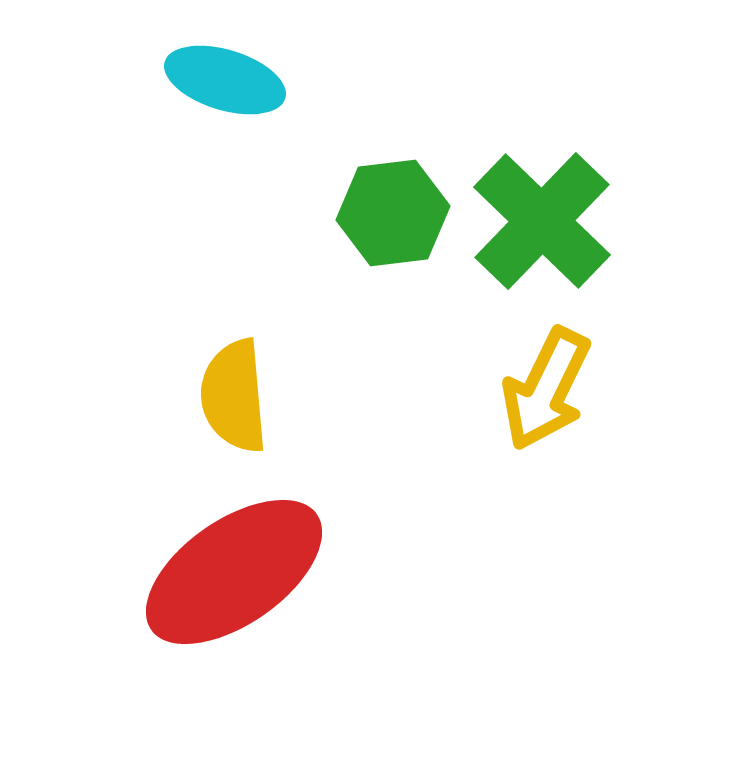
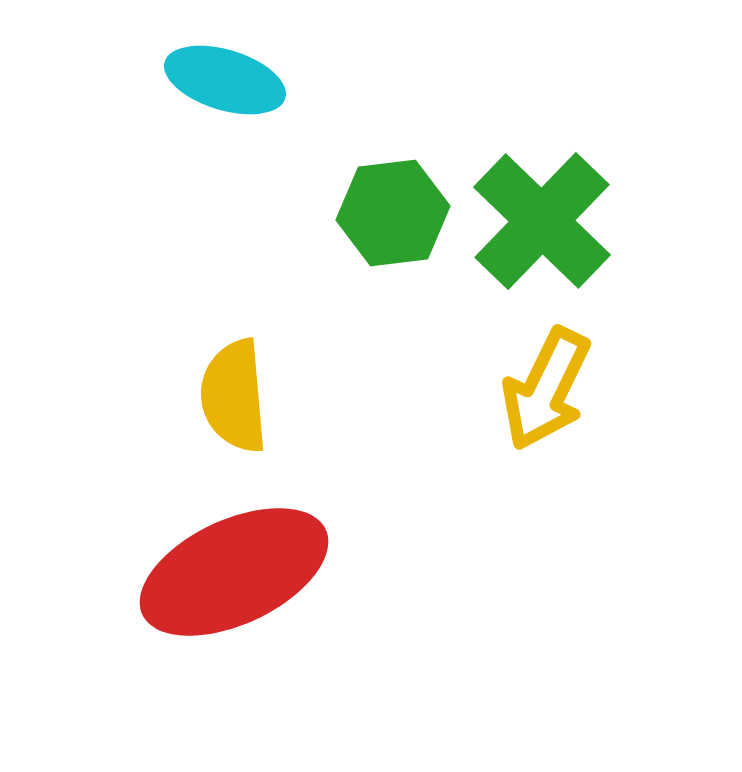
red ellipse: rotated 10 degrees clockwise
